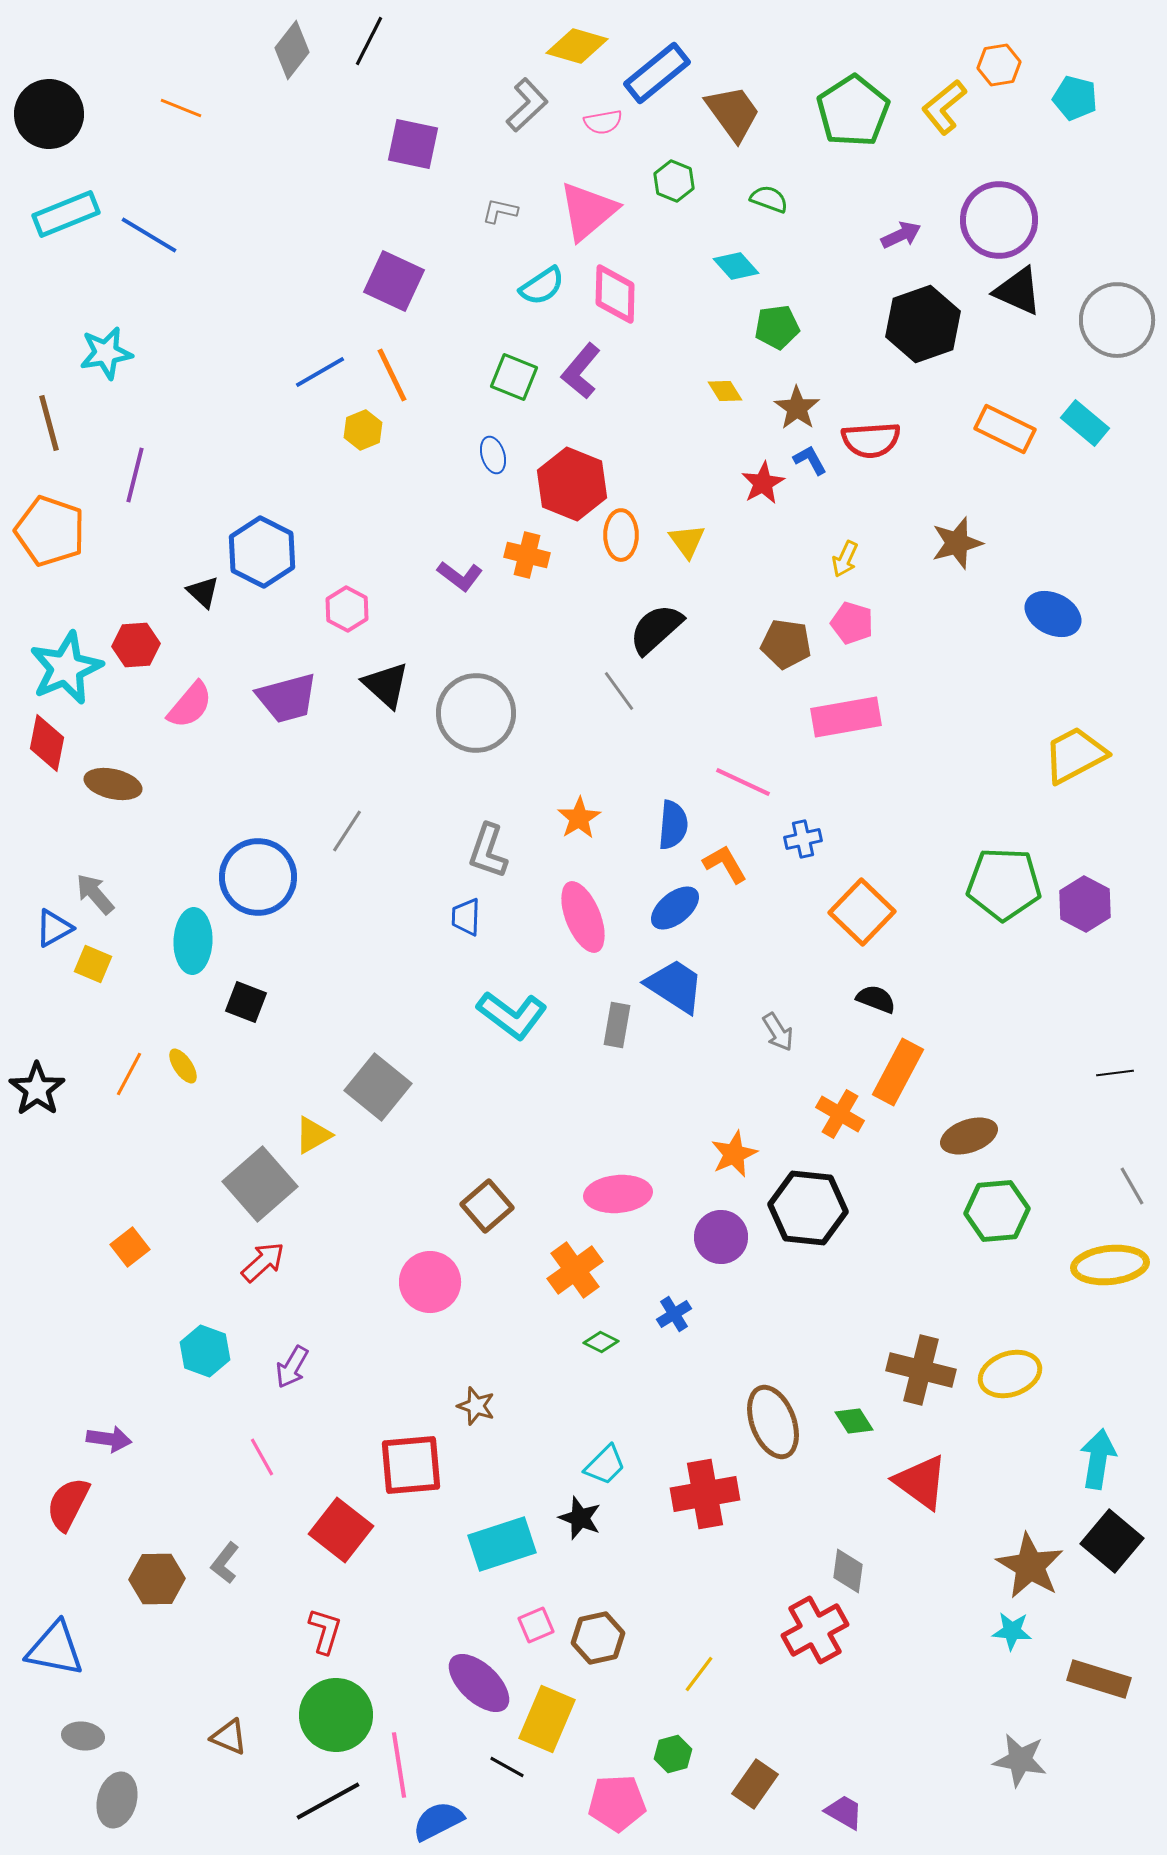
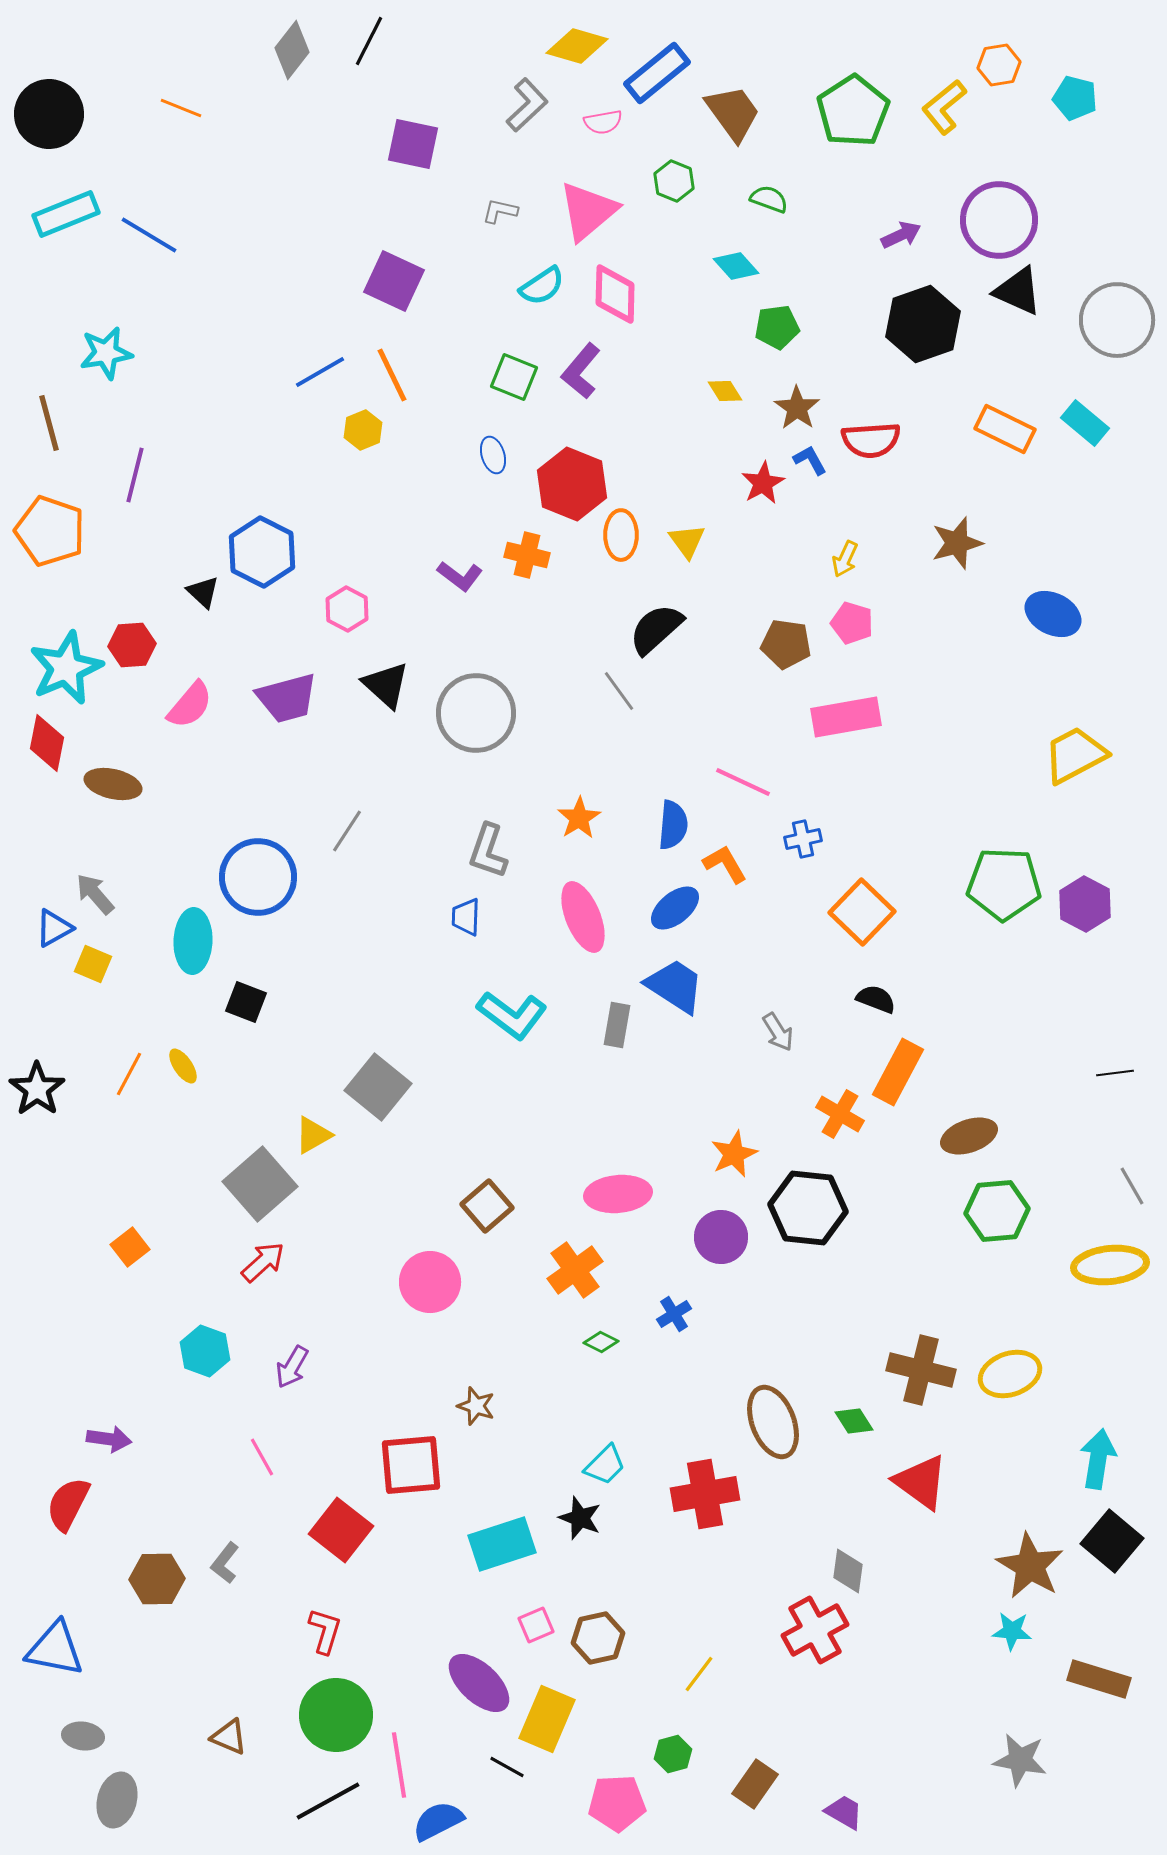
red hexagon at (136, 645): moved 4 px left
